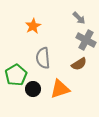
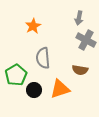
gray arrow: rotated 56 degrees clockwise
brown semicircle: moved 1 px right, 6 px down; rotated 42 degrees clockwise
black circle: moved 1 px right, 1 px down
